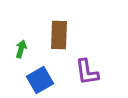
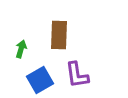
purple L-shape: moved 10 px left, 3 px down
